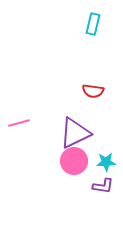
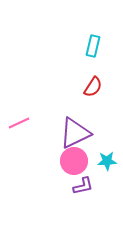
cyan rectangle: moved 22 px down
red semicircle: moved 4 px up; rotated 65 degrees counterclockwise
pink line: rotated 10 degrees counterclockwise
cyan star: moved 1 px right, 1 px up
purple L-shape: moved 20 px left; rotated 20 degrees counterclockwise
